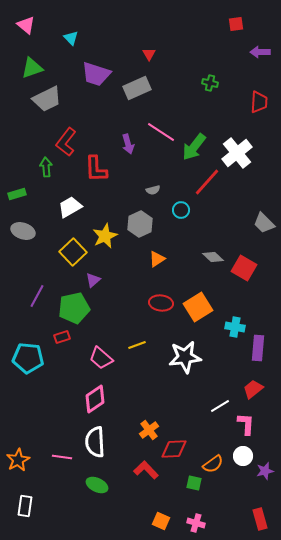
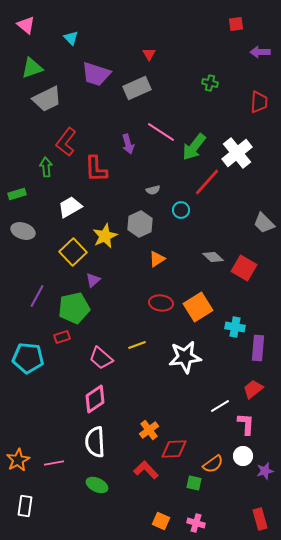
pink line at (62, 457): moved 8 px left, 6 px down; rotated 18 degrees counterclockwise
